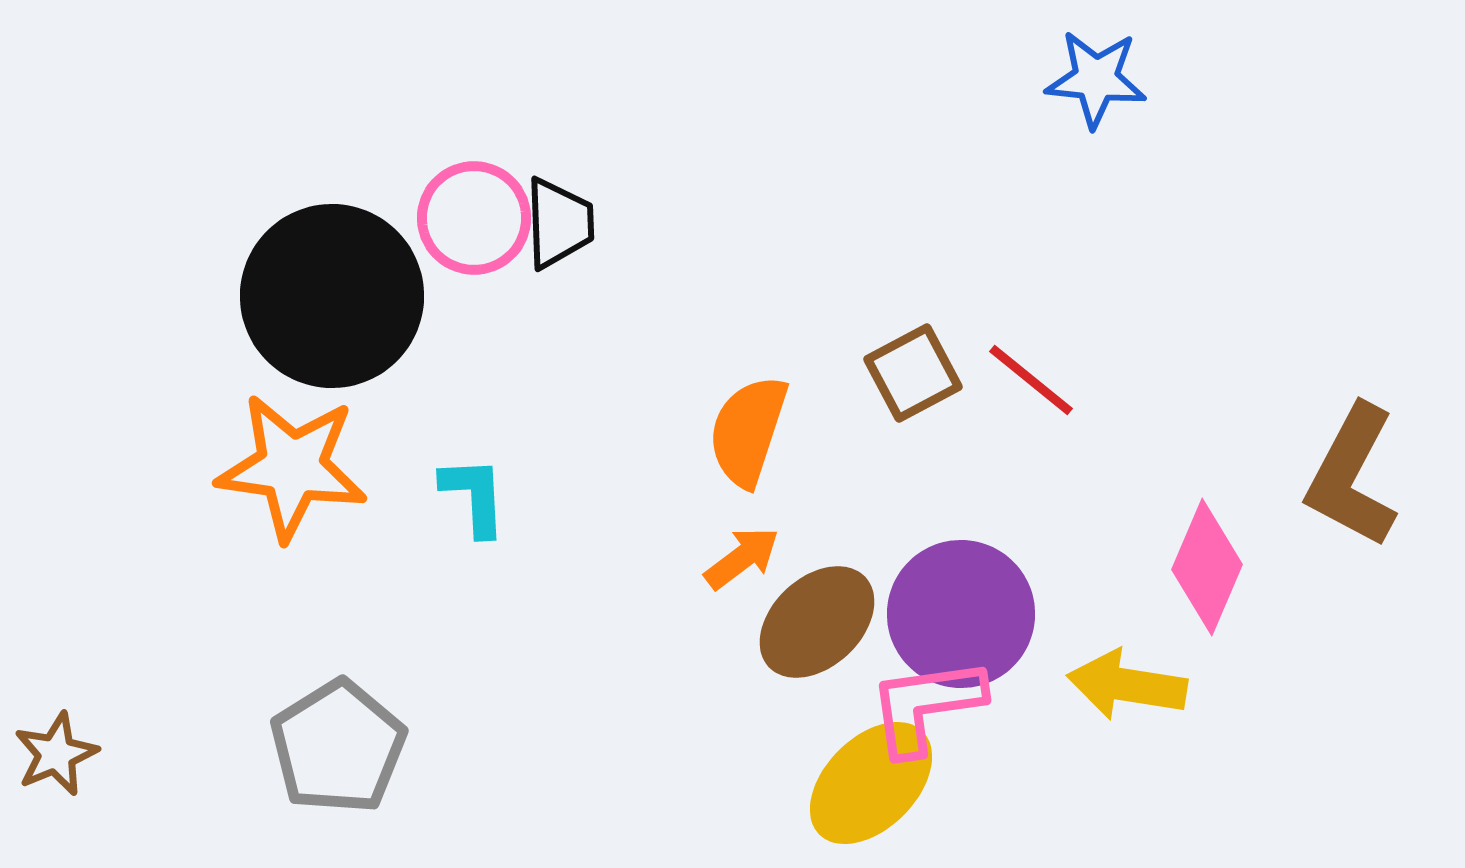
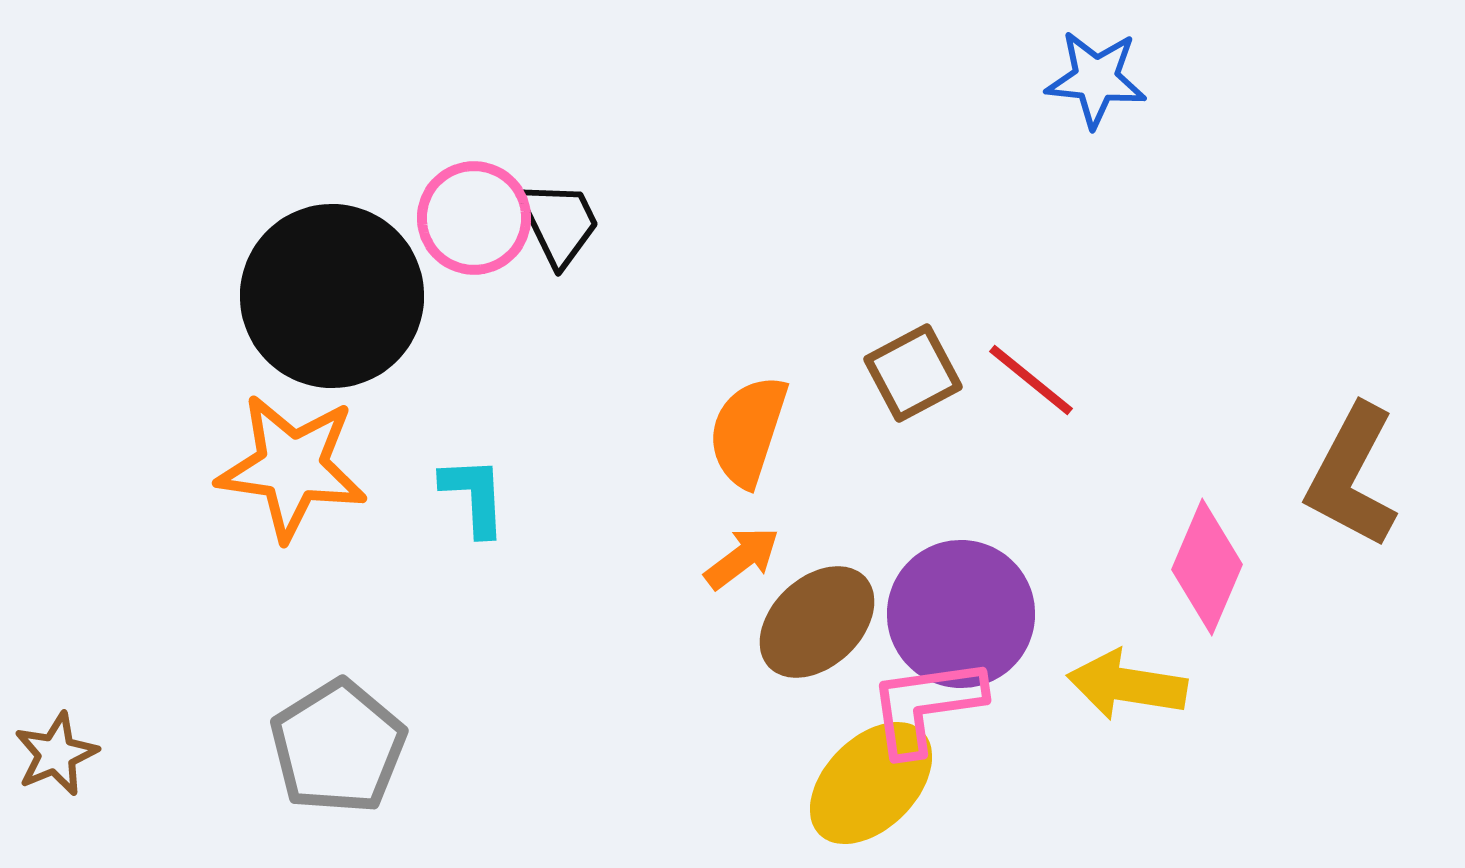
black trapezoid: rotated 24 degrees counterclockwise
